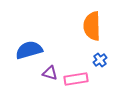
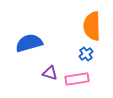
blue semicircle: moved 7 px up
blue cross: moved 14 px left, 6 px up
pink rectangle: moved 1 px right
